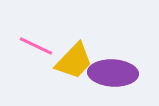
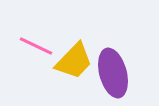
purple ellipse: rotated 72 degrees clockwise
